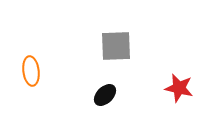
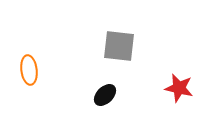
gray square: moved 3 px right; rotated 8 degrees clockwise
orange ellipse: moved 2 px left, 1 px up
